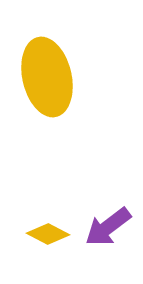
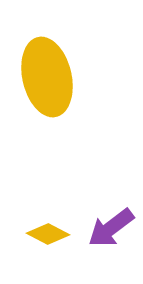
purple arrow: moved 3 px right, 1 px down
